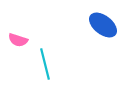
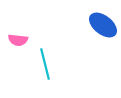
pink semicircle: rotated 12 degrees counterclockwise
